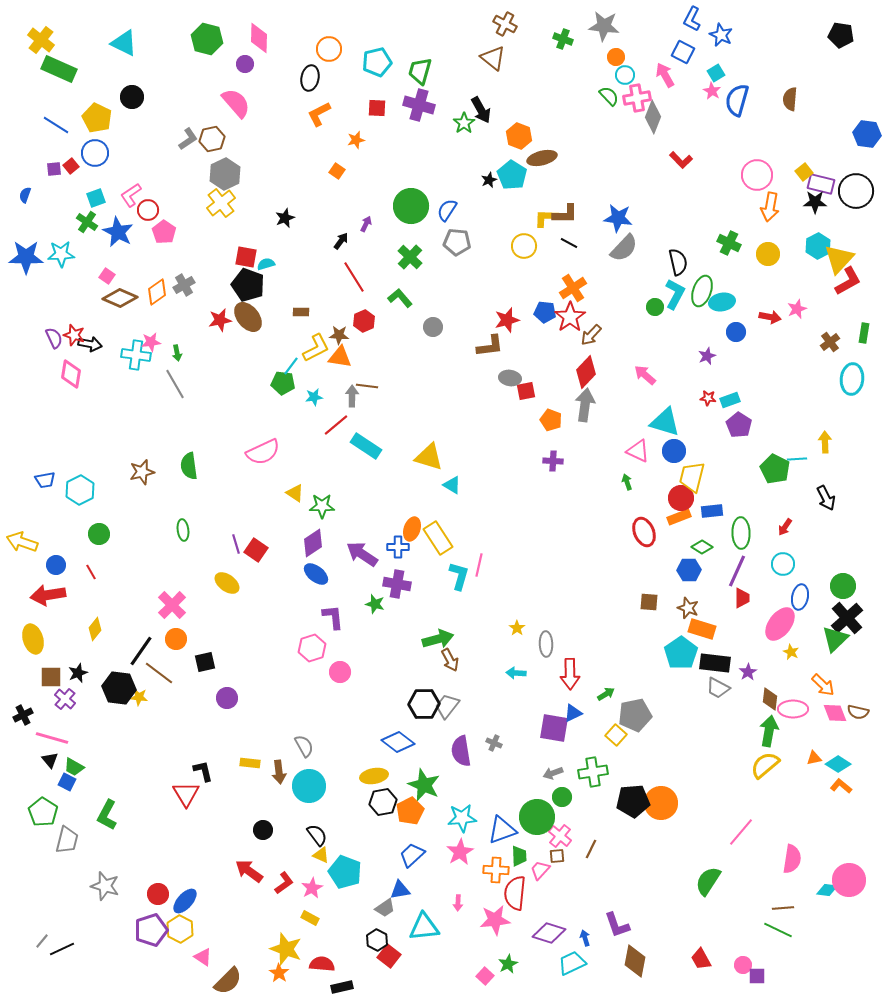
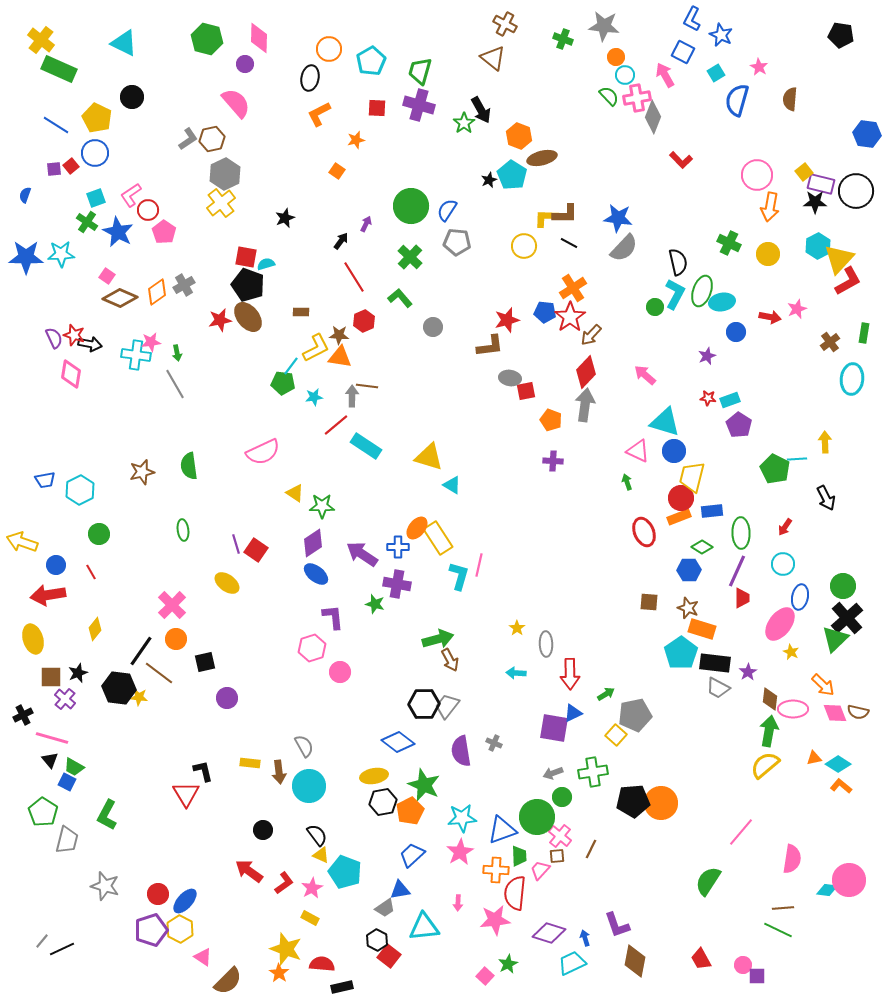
cyan pentagon at (377, 62): moved 6 px left, 1 px up; rotated 16 degrees counterclockwise
pink star at (712, 91): moved 47 px right, 24 px up
orange ellipse at (412, 529): moved 5 px right, 1 px up; rotated 20 degrees clockwise
